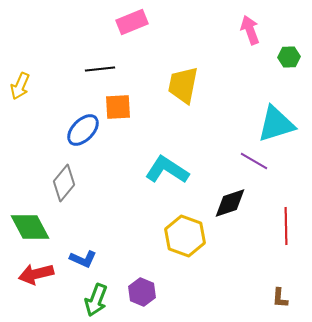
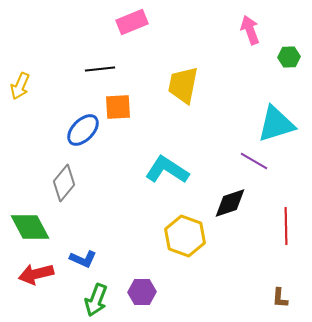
purple hexagon: rotated 24 degrees counterclockwise
